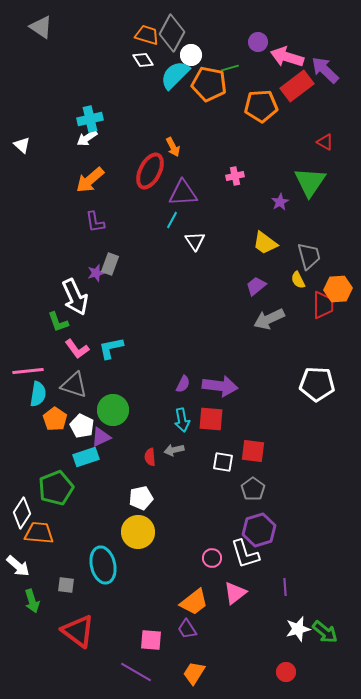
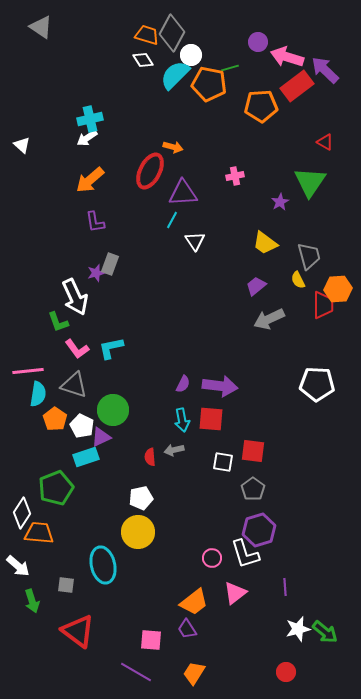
orange arrow at (173, 147): rotated 48 degrees counterclockwise
